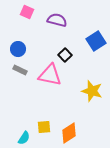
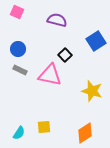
pink square: moved 10 px left
orange diamond: moved 16 px right
cyan semicircle: moved 5 px left, 5 px up
